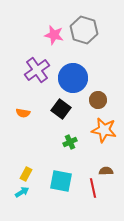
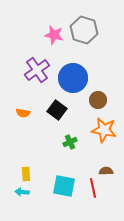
black square: moved 4 px left, 1 px down
yellow rectangle: rotated 32 degrees counterclockwise
cyan square: moved 3 px right, 5 px down
cyan arrow: rotated 144 degrees counterclockwise
